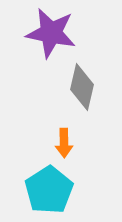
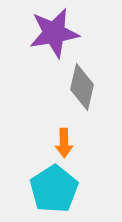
purple star: moved 3 px right; rotated 21 degrees counterclockwise
cyan pentagon: moved 5 px right, 1 px up
